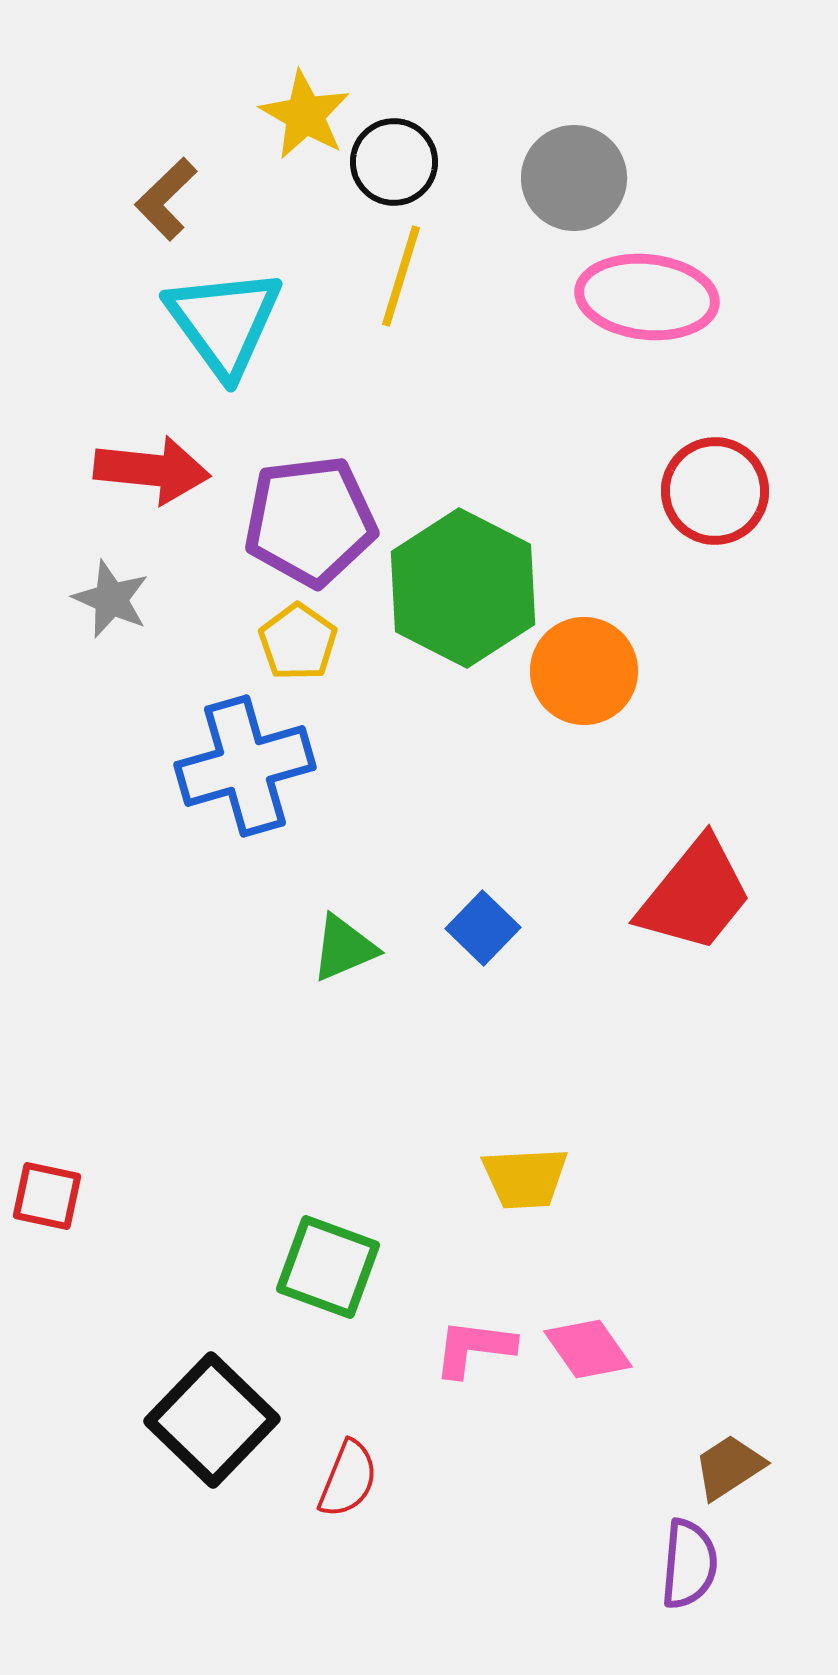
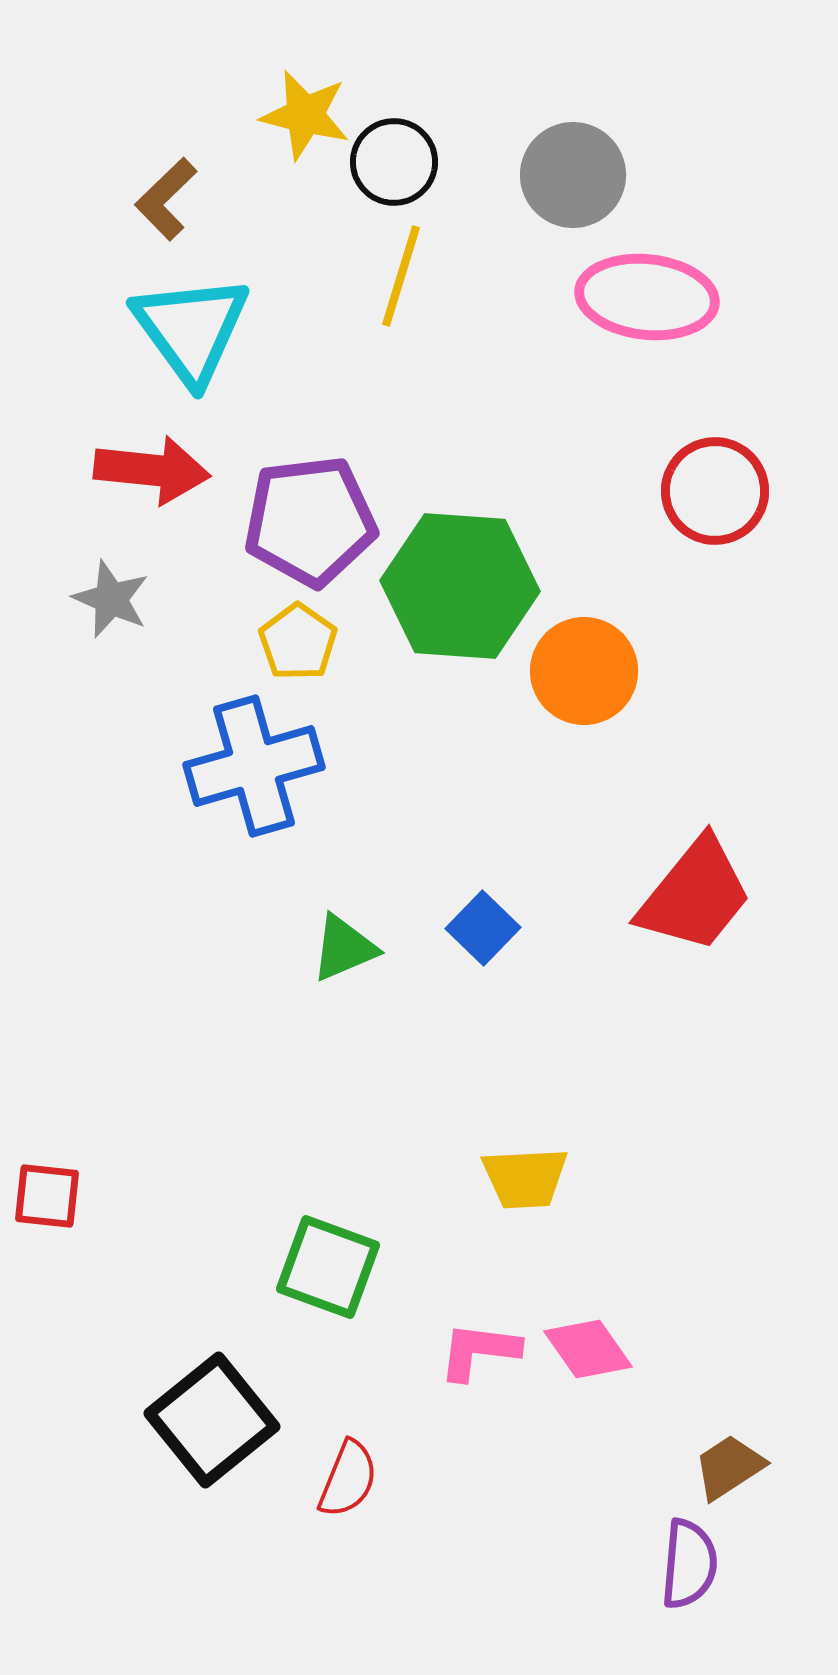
yellow star: rotated 16 degrees counterclockwise
gray circle: moved 1 px left, 3 px up
cyan triangle: moved 33 px left, 7 px down
green hexagon: moved 3 px left, 2 px up; rotated 23 degrees counterclockwise
blue cross: moved 9 px right
red square: rotated 6 degrees counterclockwise
pink L-shape: moved 5 px right, 3 px down
black square: rotated 7 degrees clockwise
